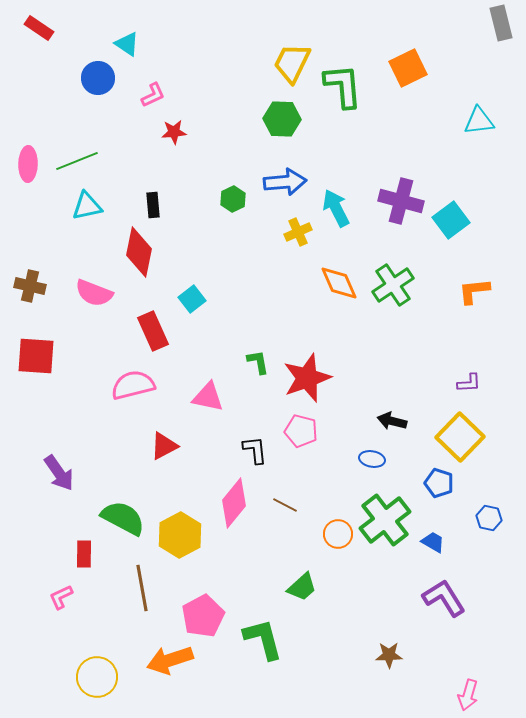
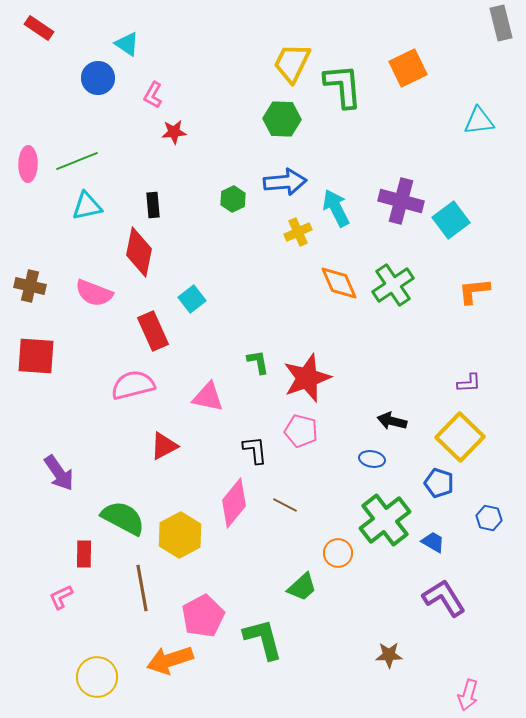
pink L-shape at (153, 95): rotated 144 degrees clockwise
orange circle at (338, 534): moved 19 px down
